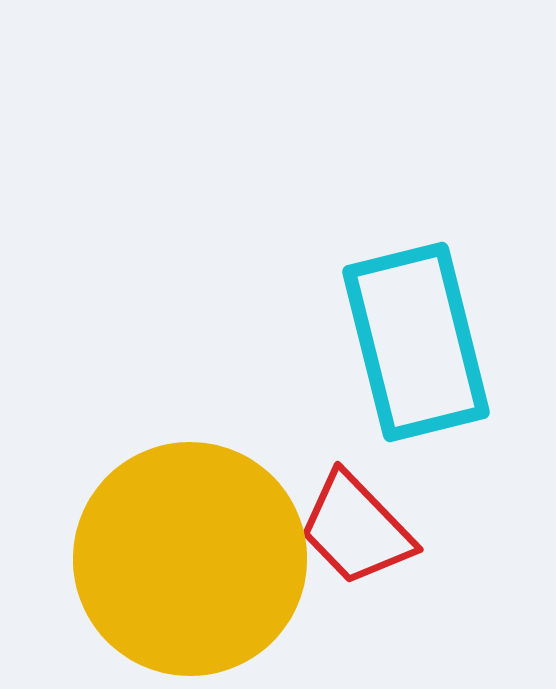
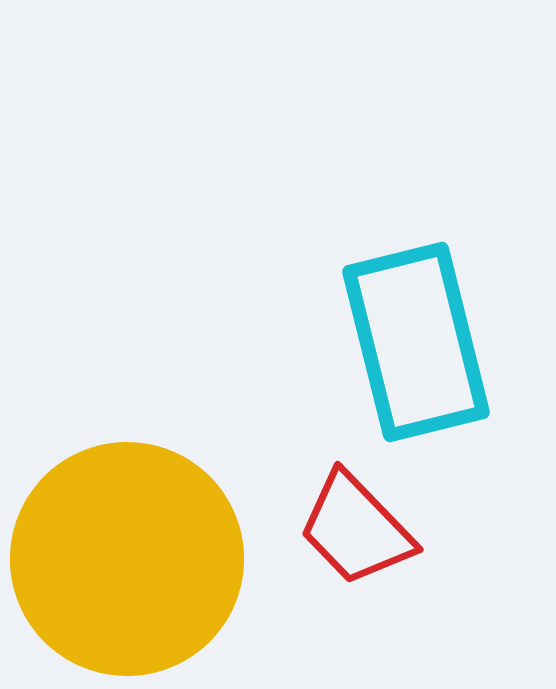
yellow circle: moved 63 px left
